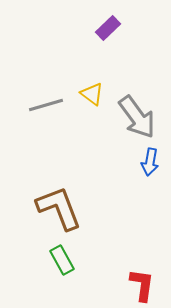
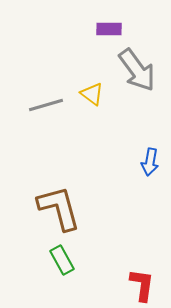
purple rectangle: moved 1 px right, 1 px down; rotated 45 degrees clockwise
gray arrow: moved 47 px up
brown L-shape: rotated 6 degrees clockwise
